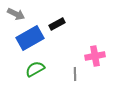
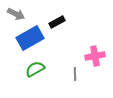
black rectangle: moved 2 px up
